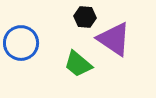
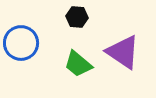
black hexagon: moved 8 px left
purple triangle: moved 9 px right, 13 px down
